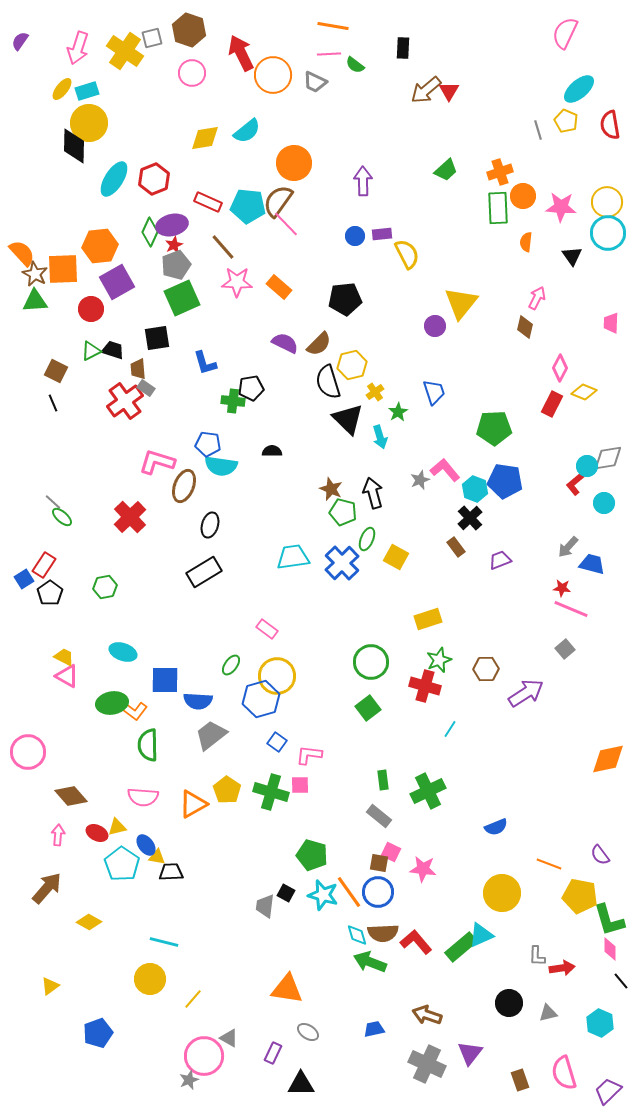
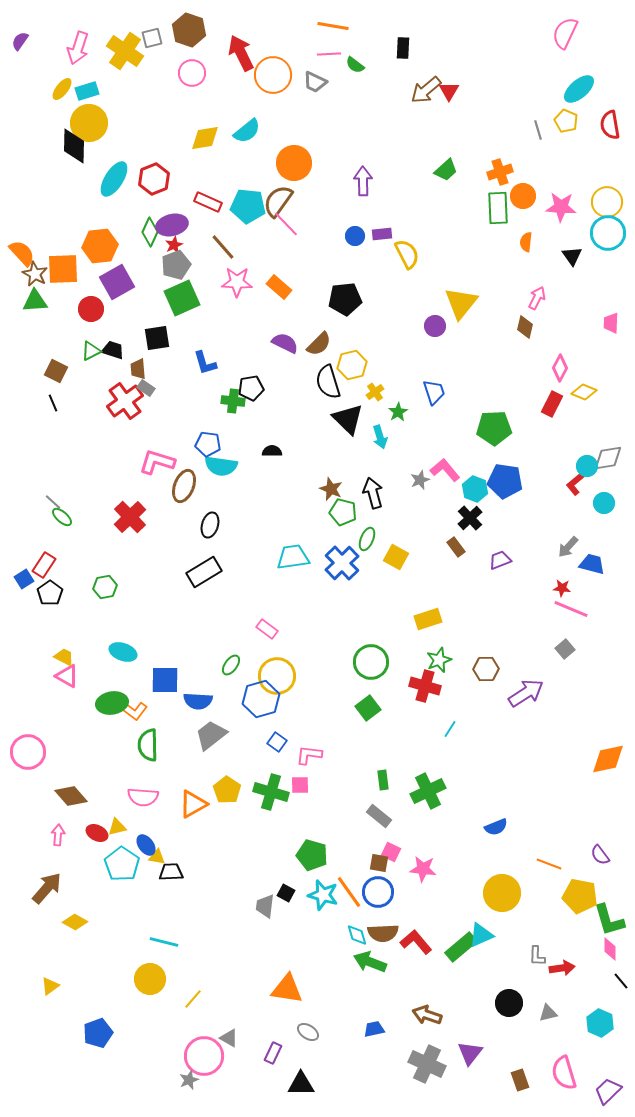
yellow diamond at (89, 922): moved 14 px left
